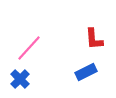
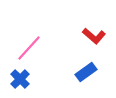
red L-shape: moved 3 px up; rotated 45 degrees counterclockwise
blue rectangle: rotated 10 degrees counterclockwise
